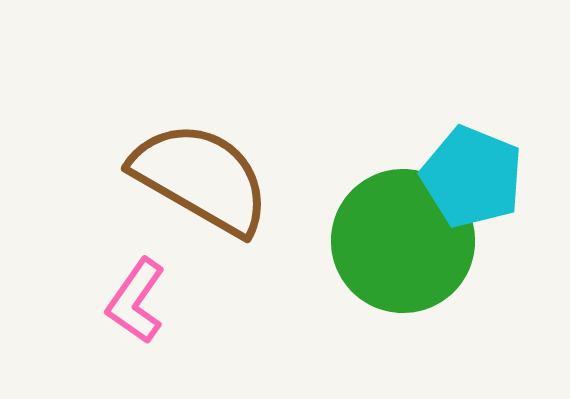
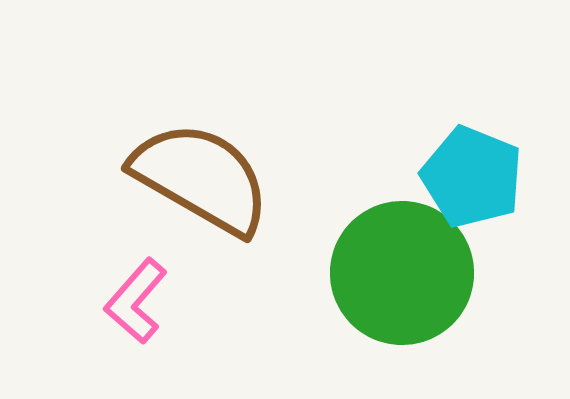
green circle: moved 1 px left, 32 px down
pink L-shape: rotated 6 degrees clockwise
